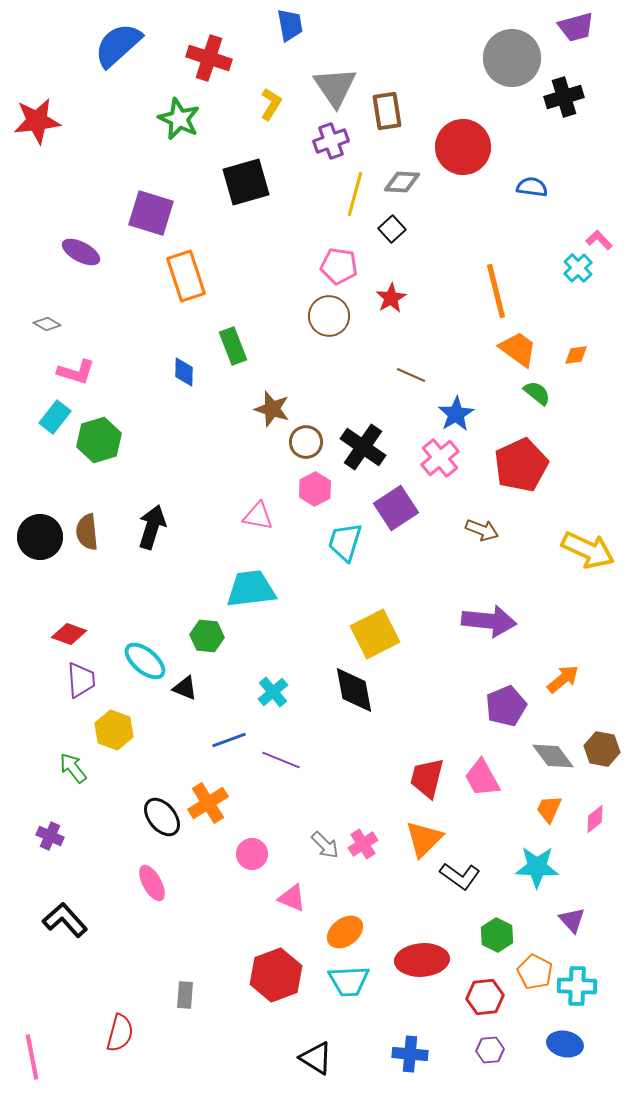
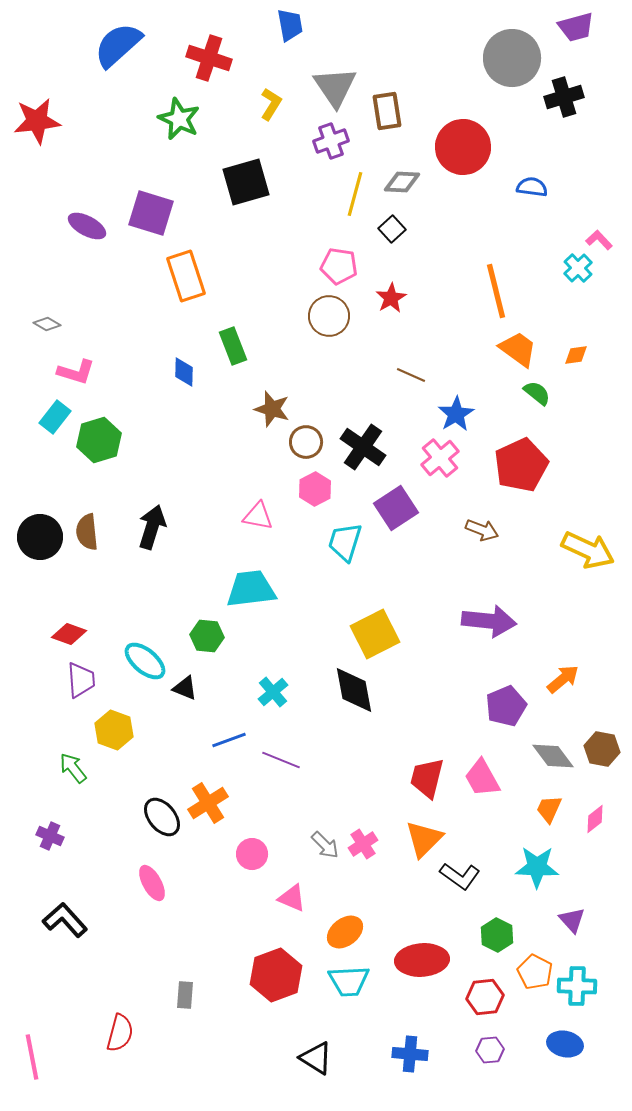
purple ellipse at (81, 252): moved 6 px right, 26 px up
